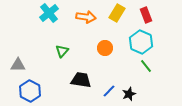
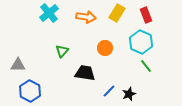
black trapezoid: moved 4 px right, 7 px up
